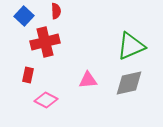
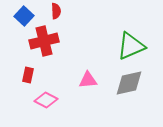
red cross: moved 1 px left, 1 px up
